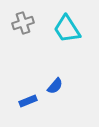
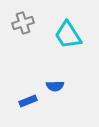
cyan trapezoid: moved 1 px right, 6 px down
blue semicircle: rotated 48 degrees clockwise
